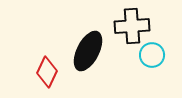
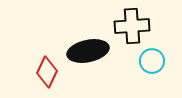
black ellipse: rotated 51 degrees clockwise
cyan circle: moved 6 px down
